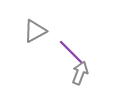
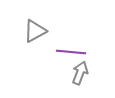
purple line: rotated 40 degrees counterclockwise
